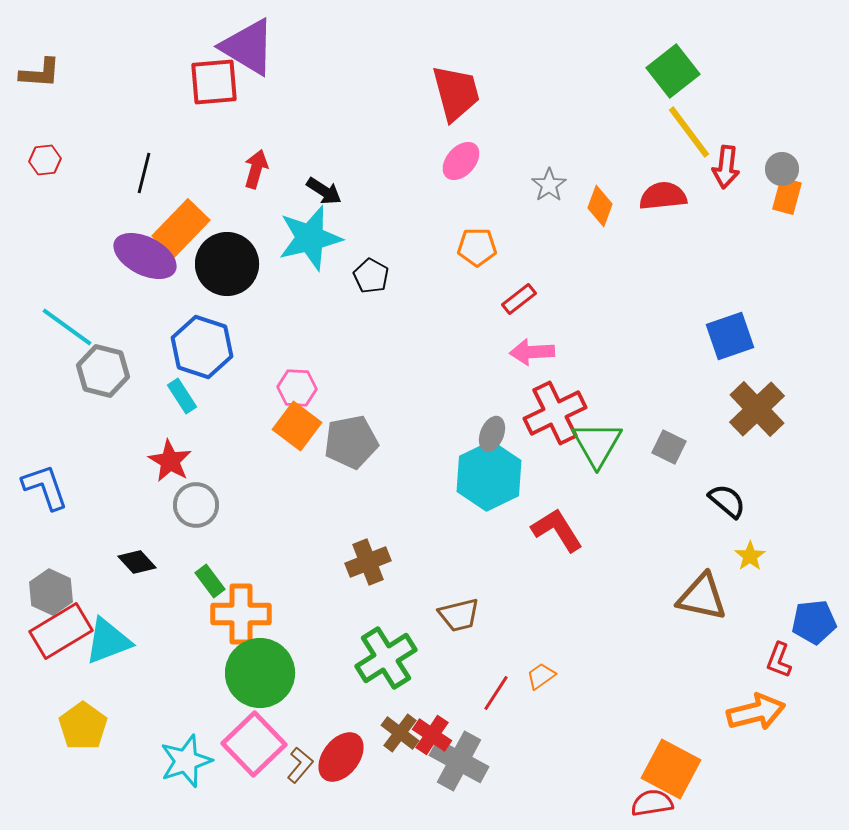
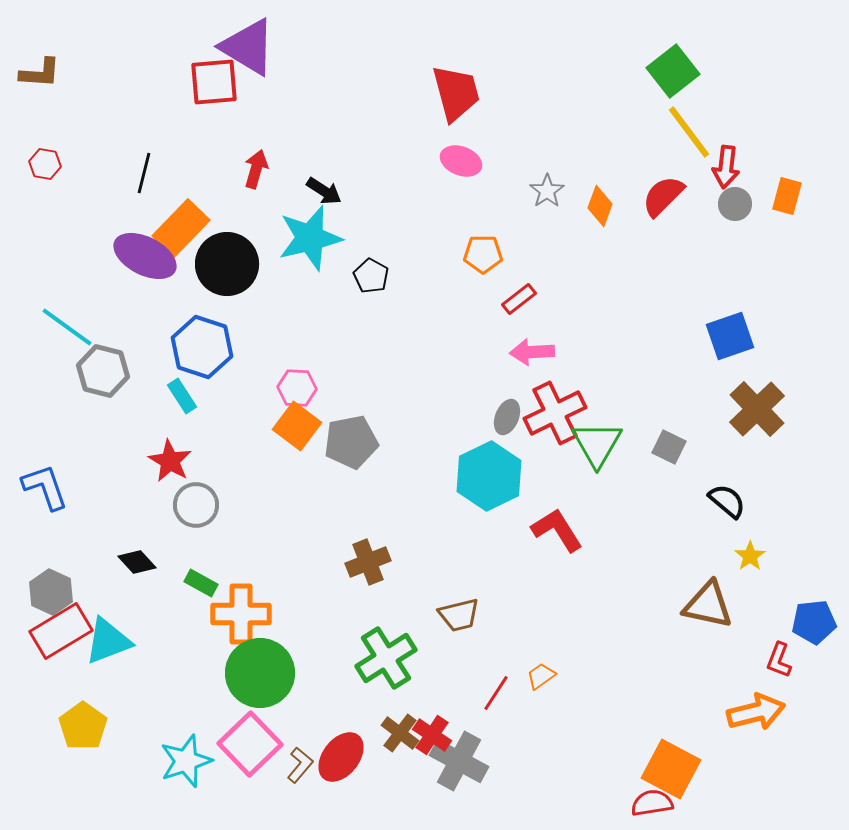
red hexagon at (45, 160): moved 4 px down; rotated 16 degrees clockwise
pink ellipse at (461, 161): rotated 69 degrees clockwise
gray circle at (782, 169): moved 47 px left, 35 px down
gray star at (549, 185): moved 2 px left, 6 px down
red semicircle at (663, 196): rotated 39 degrees counterclockwise
orange pentagon at (477, 247): moved 6 px right, 7 px down
gray ellipse at (492, 434): moved 15 px right, 17 px up
green rectangle at (210, 581): moved 9 px left, 2 px down; rotated 24 degrees counterclockwise
brown triangle at (702, 597): moved 6 px right, 8 px down
pink square at (254, 744): moved 4 px left
